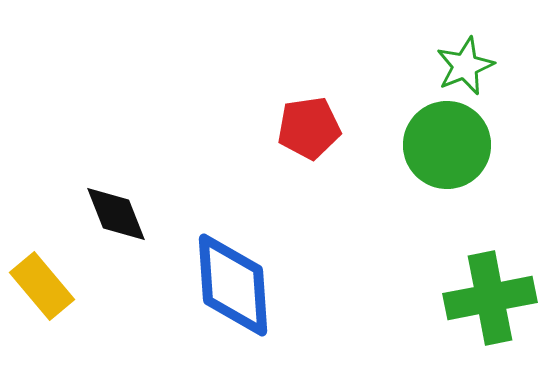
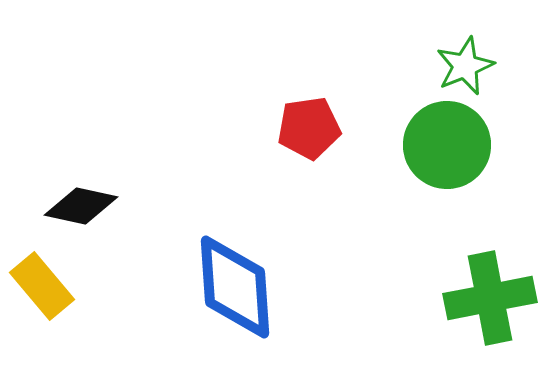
black diamond: moved 35 px left, 8 px up; rotated 56 degrees counterclockwise
blue diamond: moved 2 px right, 2 px down
